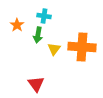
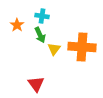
cyan cross: moved 2 px left
green arrow: moved 2 px right; rotated 35 degrees counterclockwise
